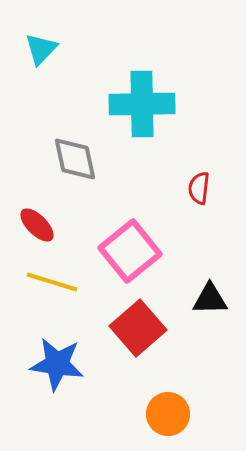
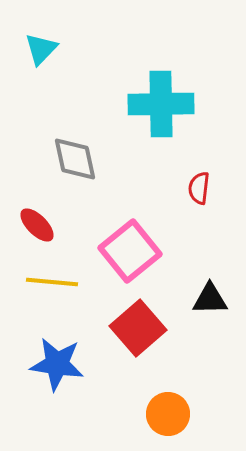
cyan cross: moved 19 px right
yellow line: rotated 12 degrees counterclockwise
